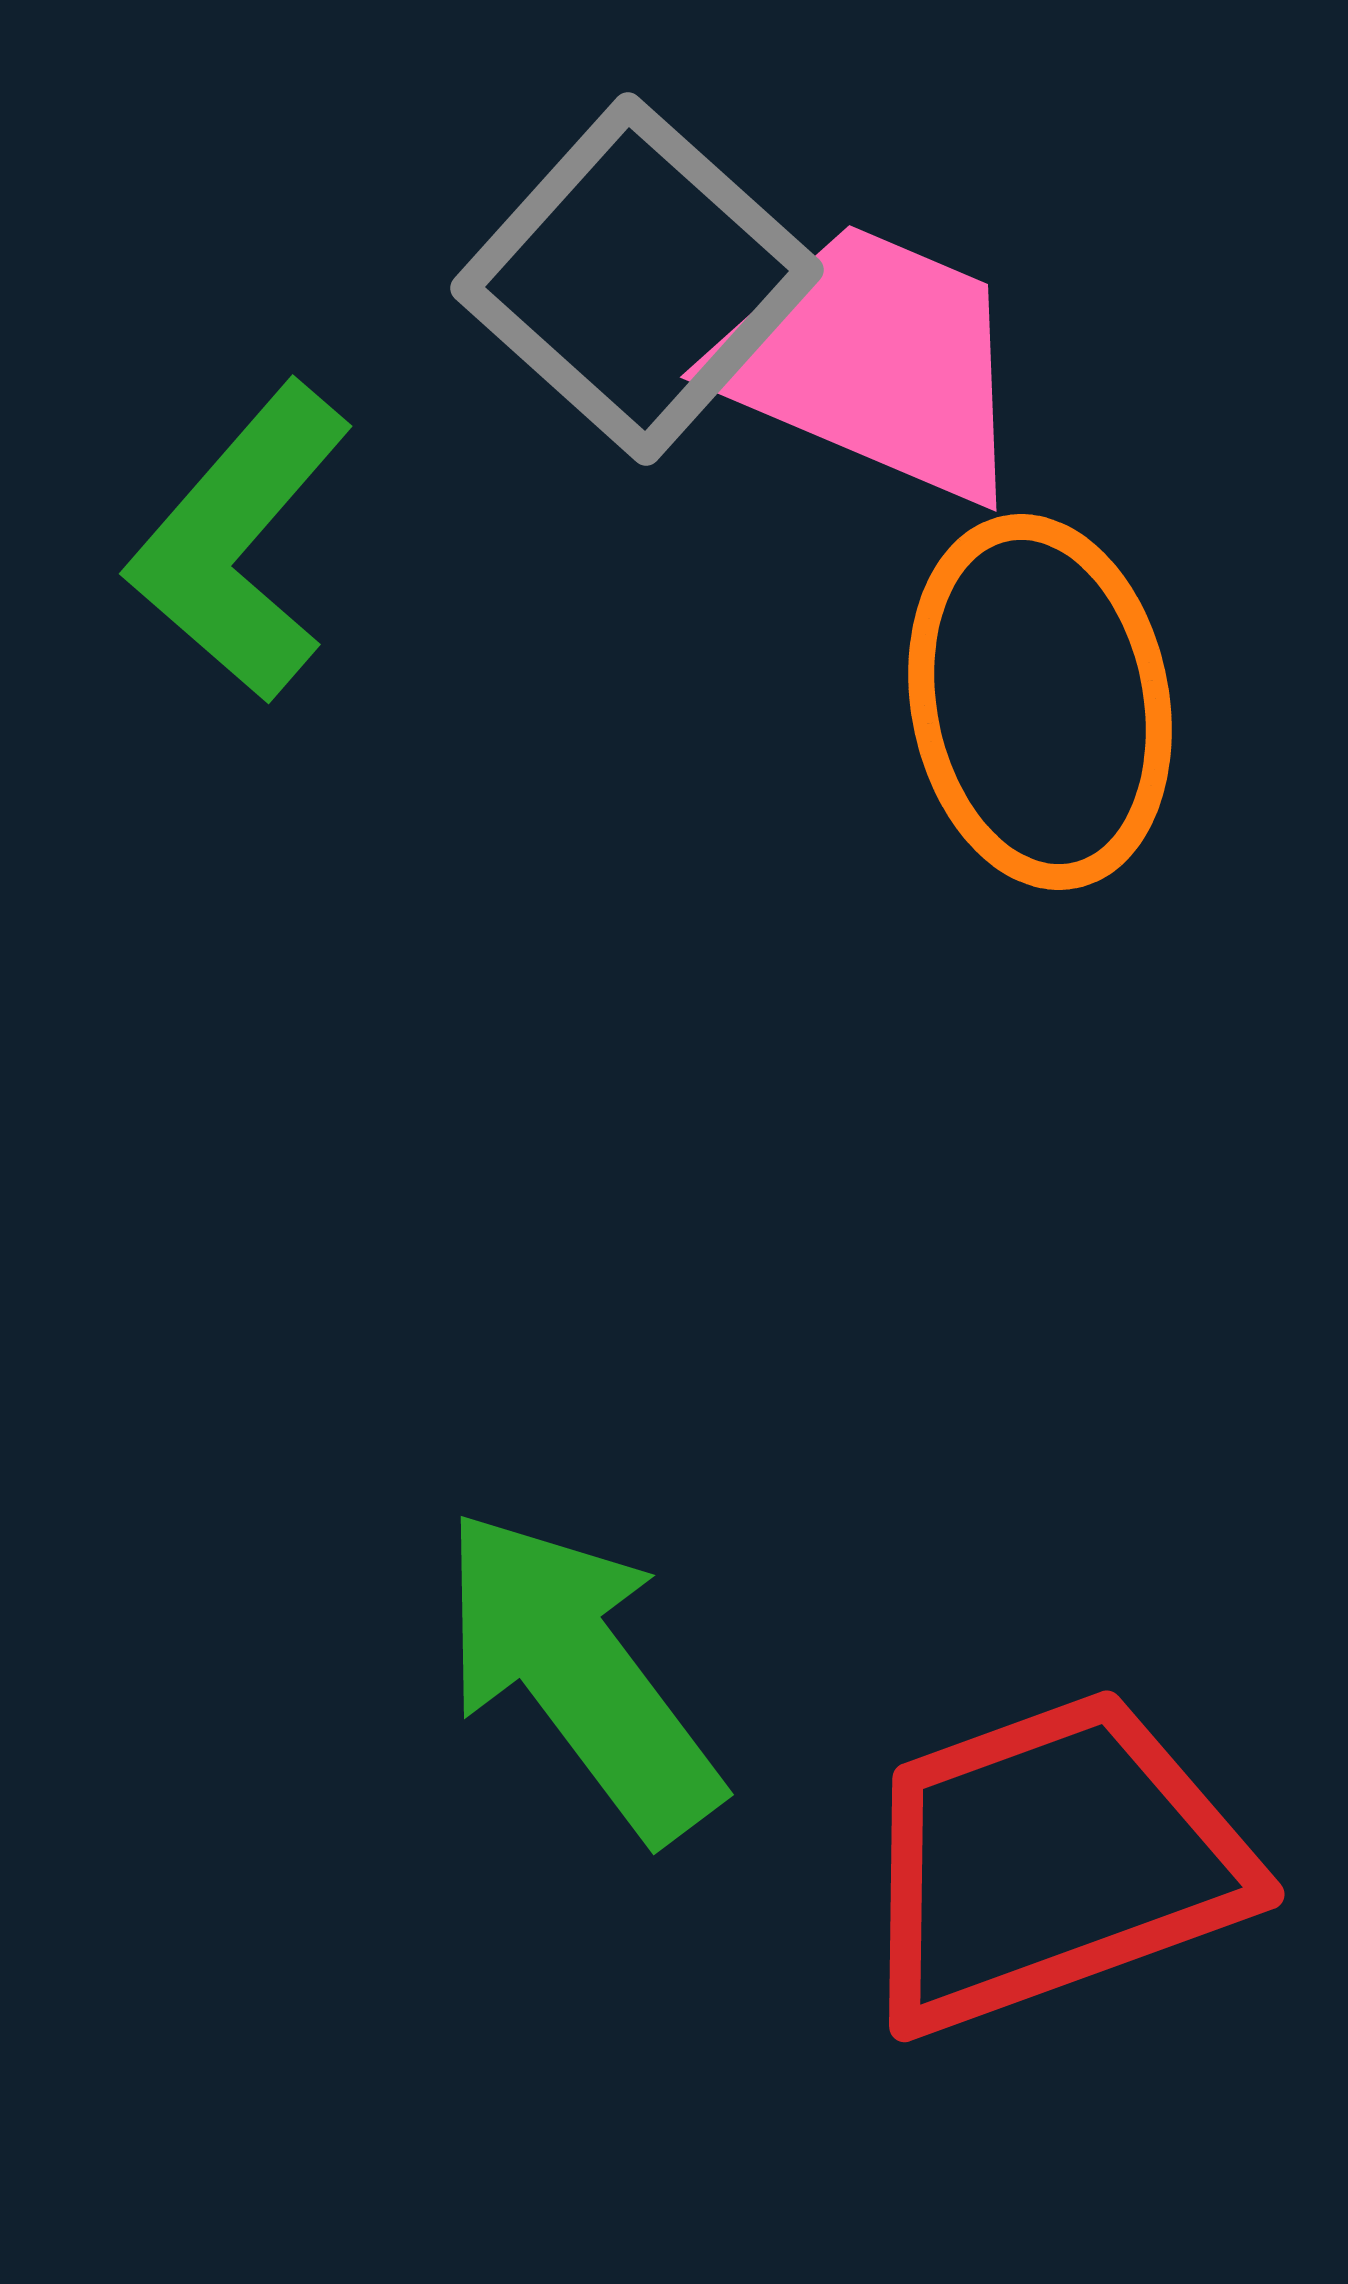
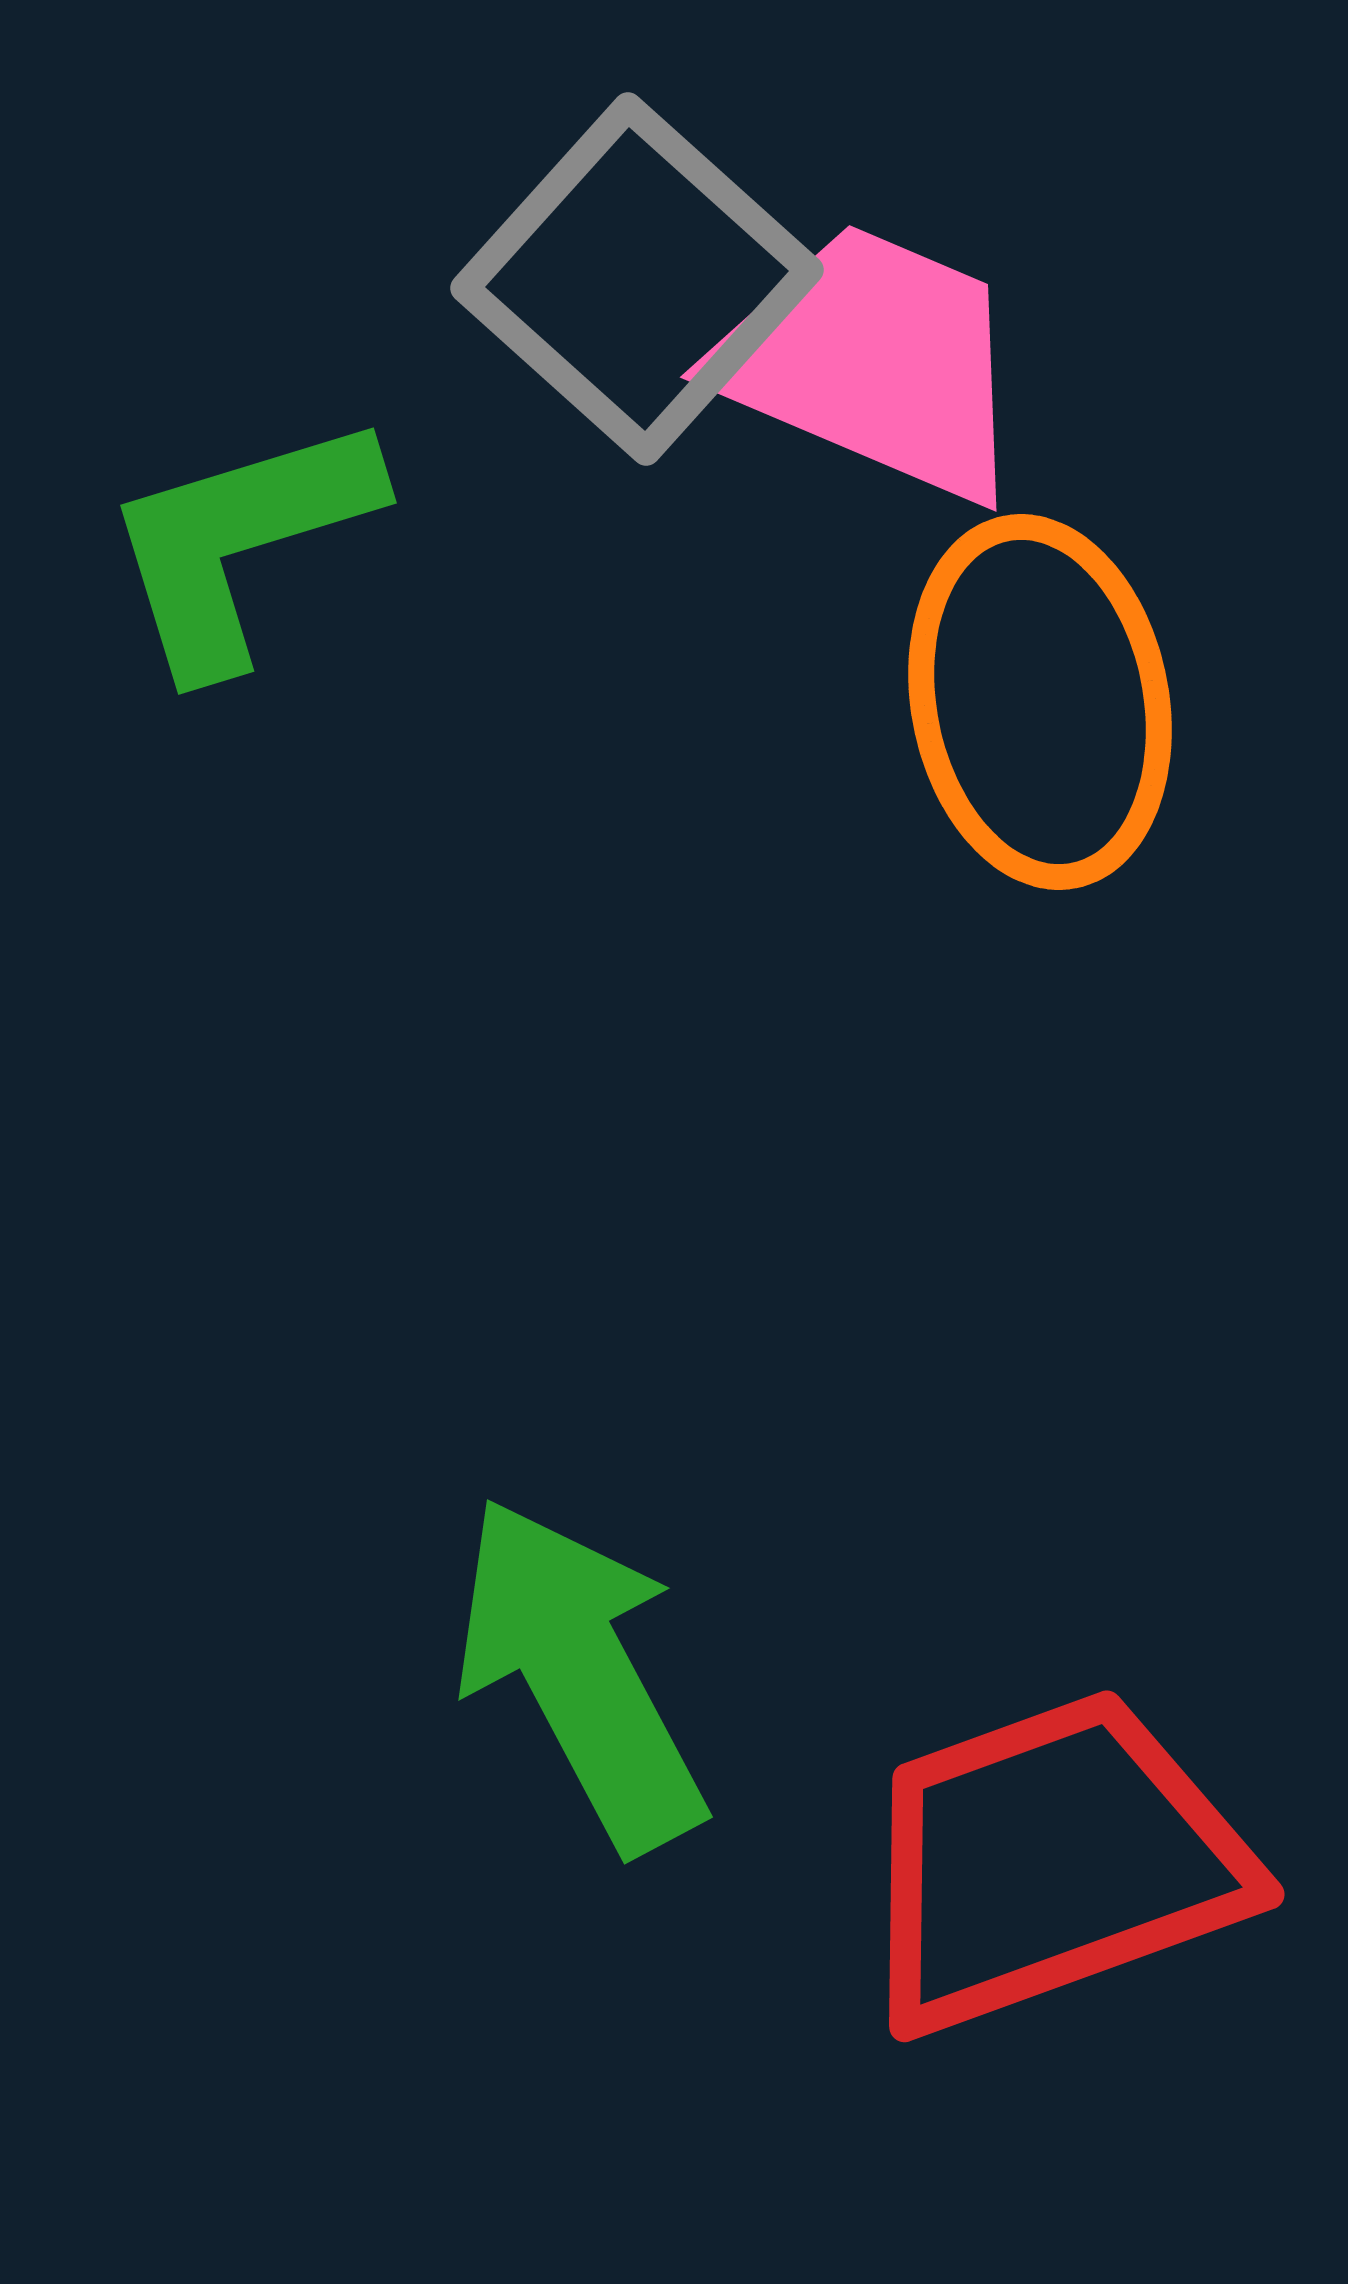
green L-shape: rotated 32 degrees clockwise
green arrow: rotated 9 degrees clockwise
